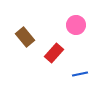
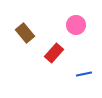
brown rectangle: moved 4 px up
blue line: moved 4 px right
